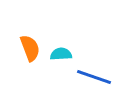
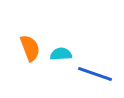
blue line: moved 1 px right, 3 px up
